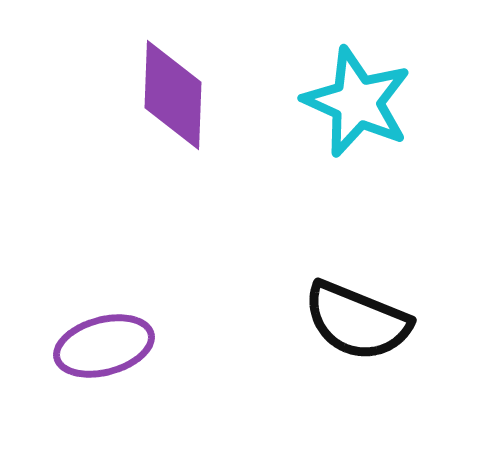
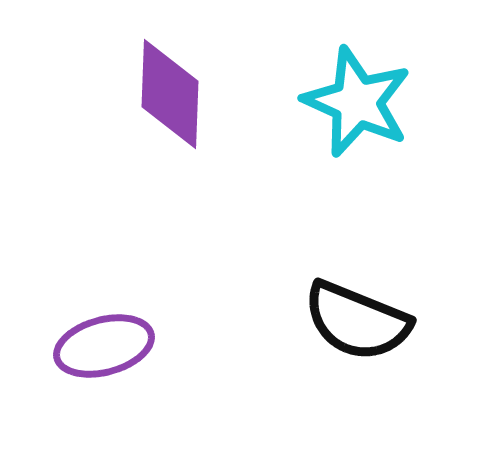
purple diamond: moved 3 px left, 1 px up
